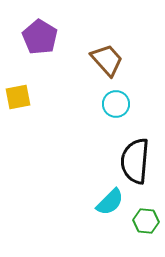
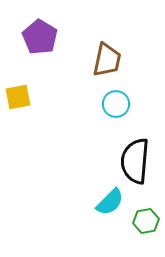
brown trapezoid: rotated 54 degrees clockwise
green hexagon: rotated 15 degrees counterclockwise
